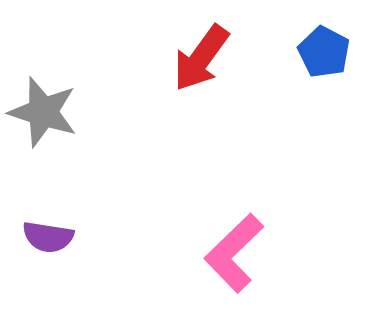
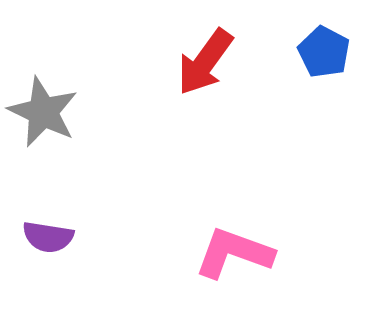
red arrow: moved 4 px right, 4 px down
gray star: rotated 8 degrees clockwise
pink L-shape: rotated 64 degrees clockwise
